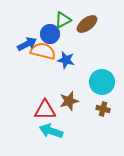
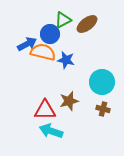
orange semicircle: moved 1 px down
